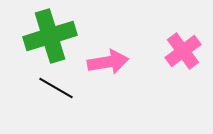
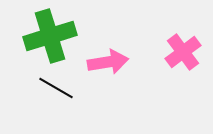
pink cross: moved 1 px down
